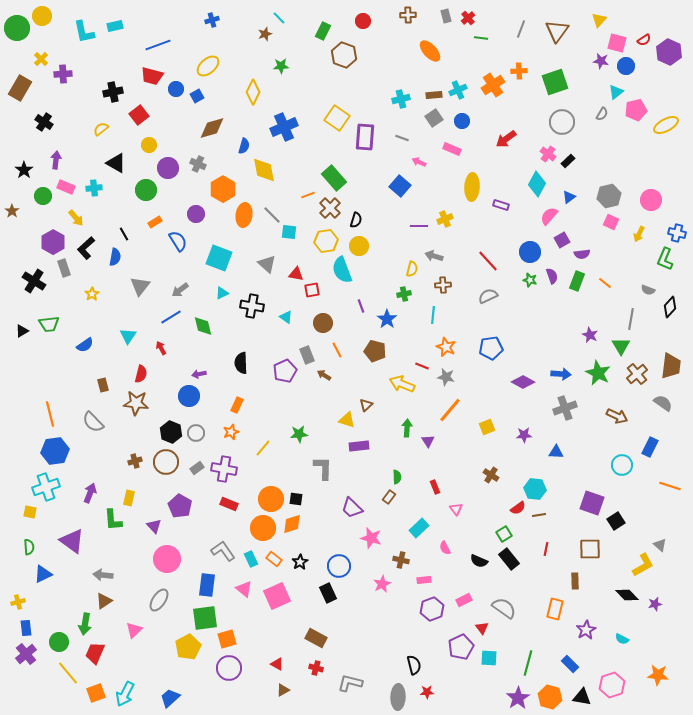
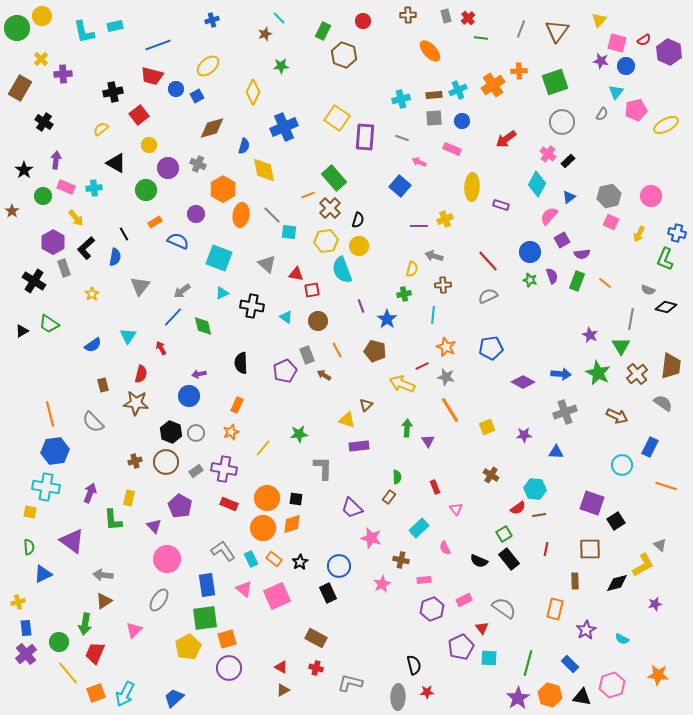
cyan triangle at (616, 92): rotated 14 degrees counterclockwise
gray square at (434, 118): rotated 30 degrees clockwise
pink circle at (651, 200): moved 4 px up
orange ellipse at (244, 215): moved 3 px left
black semicircle at (356, 220): moved 2 px right
blue semicircle at (178, 241): rotated 35 degrees counterclockwise
gray arrow at (180, 290): moved 2 px right, 1 px down
black diamond at (670, 307): moved 4 px left; rotated 60 degrees clockwise
blue line at (171, 317): moved 2 px right; rotated 15 degrees counterclockwise
brown circle at (323, 323): moved 5 px left, 2 px up
green trapezoid at (49, 324): rotated 40 degrees clockwise
blue semicircle at (85, 345): moved 8 px right
red line at (422, 366): rotated 48 degrees counterclockwise
gray cross at (565, 408): moved 4 px down
orange line at (450, 410): rotated 72 degrees counterclockwise
gray rectangle at (197, 468): moved 1 px left, 3 px down
orange line at (670, 486): moved 4 px left
cyan cross at (46, 487): rotated 28 degrees clockwise
orange circle at (271, 499): moved 4 px left, 1 px up
blue rectangle at (207, 585): rotated 15 degrees counterclockwise
black diamond at (627, 595): moved 10 px left, 12 px up; rotated 60 degrees counterclockwise
red triangle at (277, 664): moved 4 px right, 3 px down
orange hexagon at (550, 697): moved 2 px up
blue trapezoid at (170, 698): moved 4 px right
